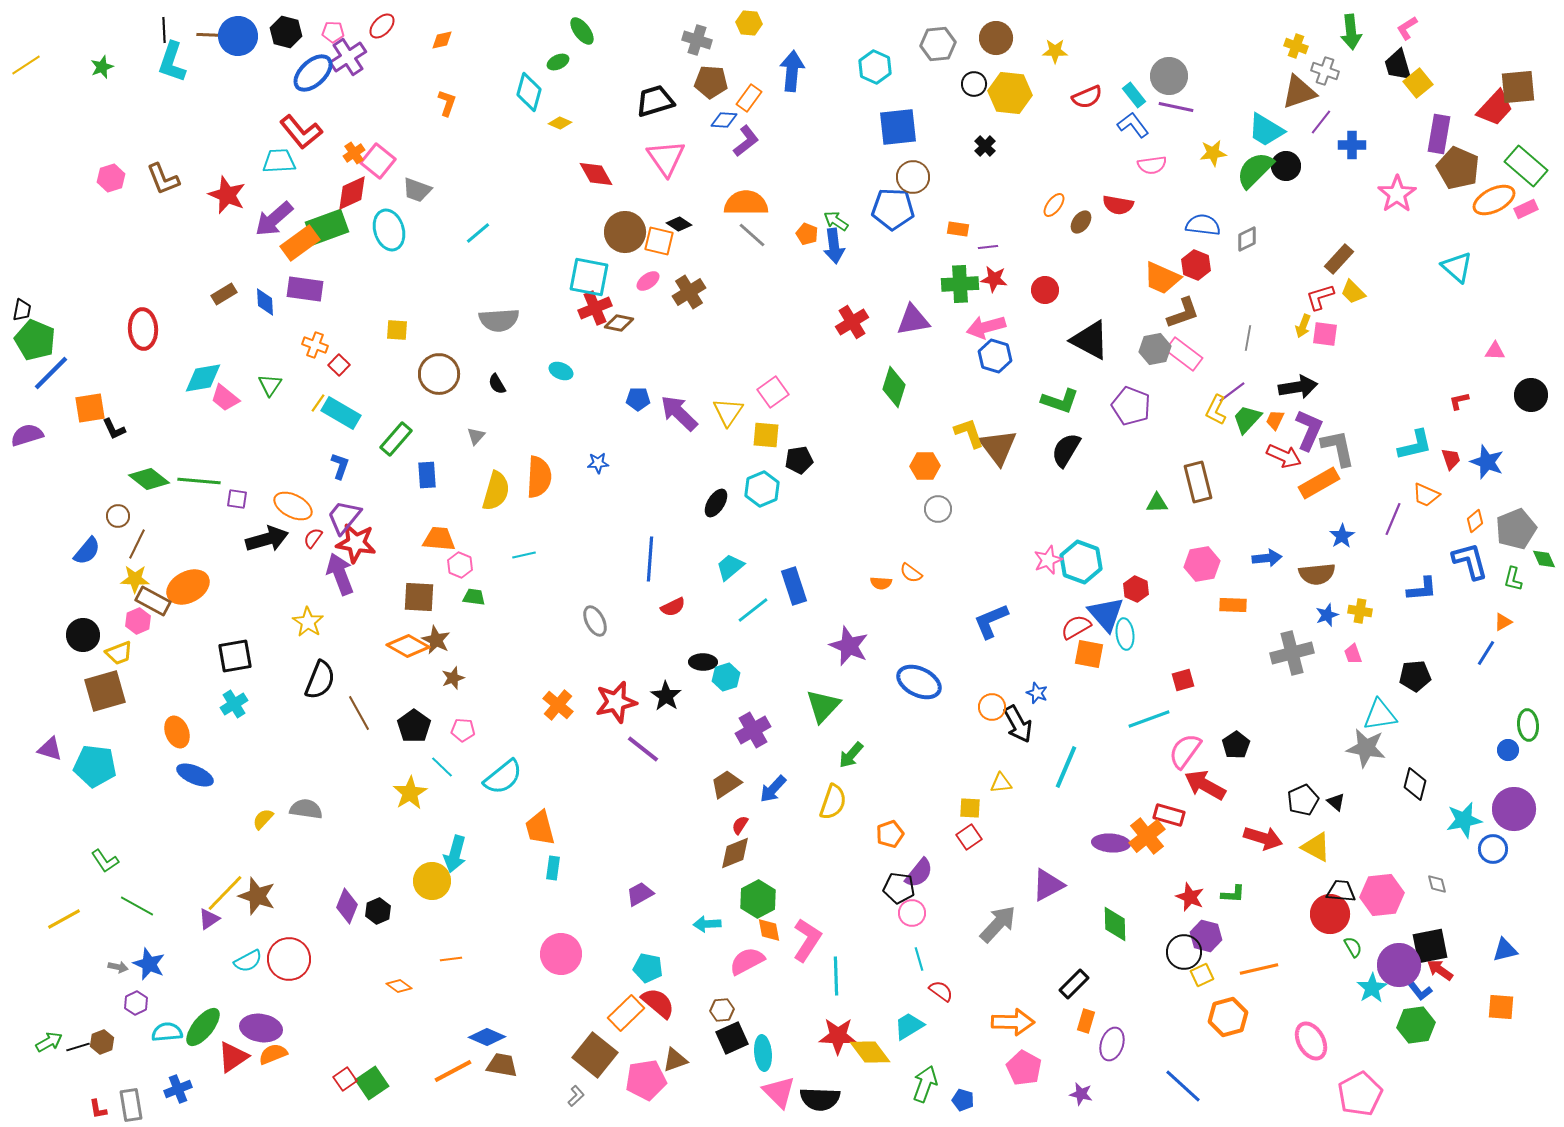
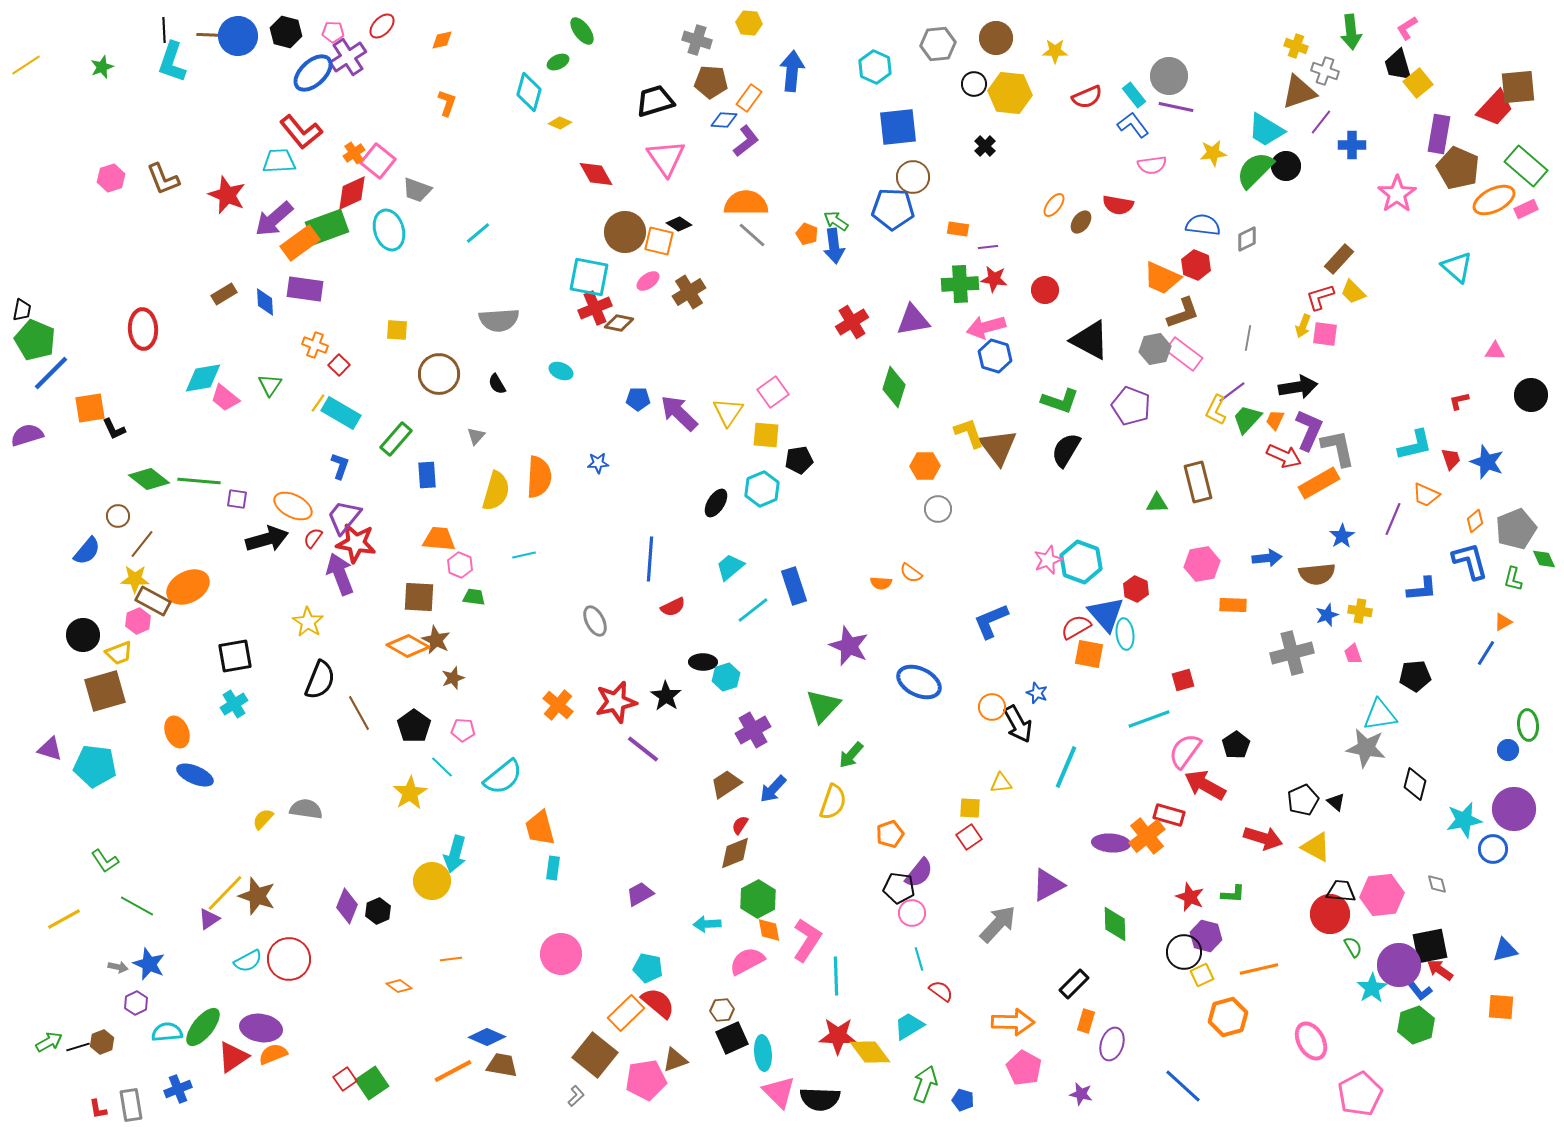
brown line at (137, 544): moved 5 px right; rotated 12 degrees clockwise
green hexagon at (1416, 1025): rotated 12 degrees counterclockwise
